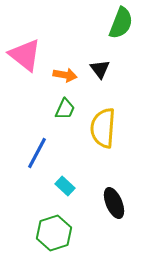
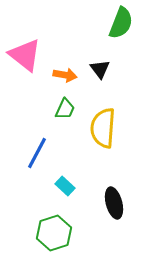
black ellipse: rotated 8 degrees clockwise
